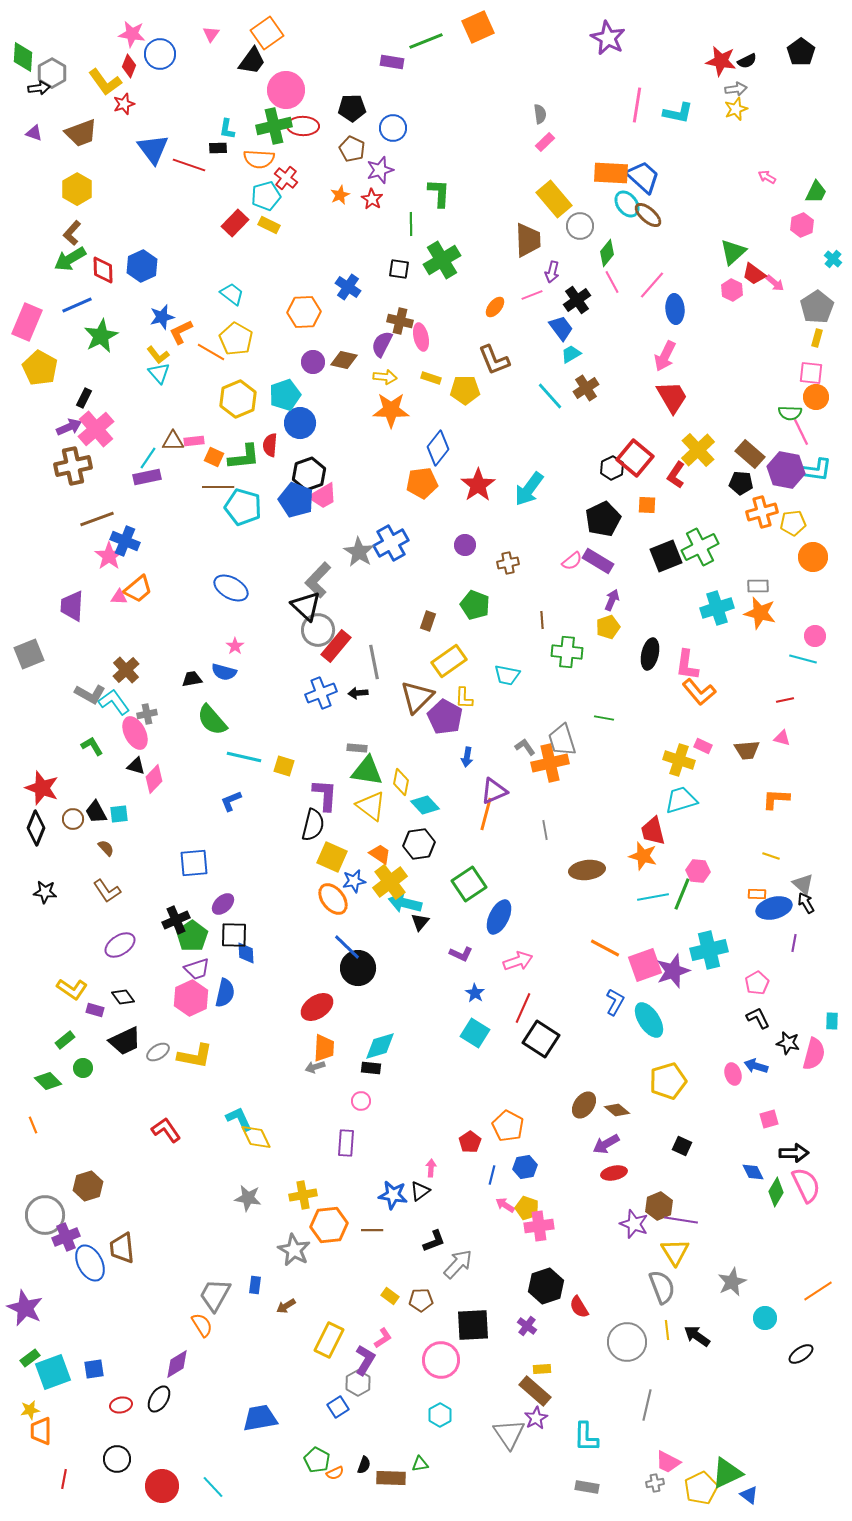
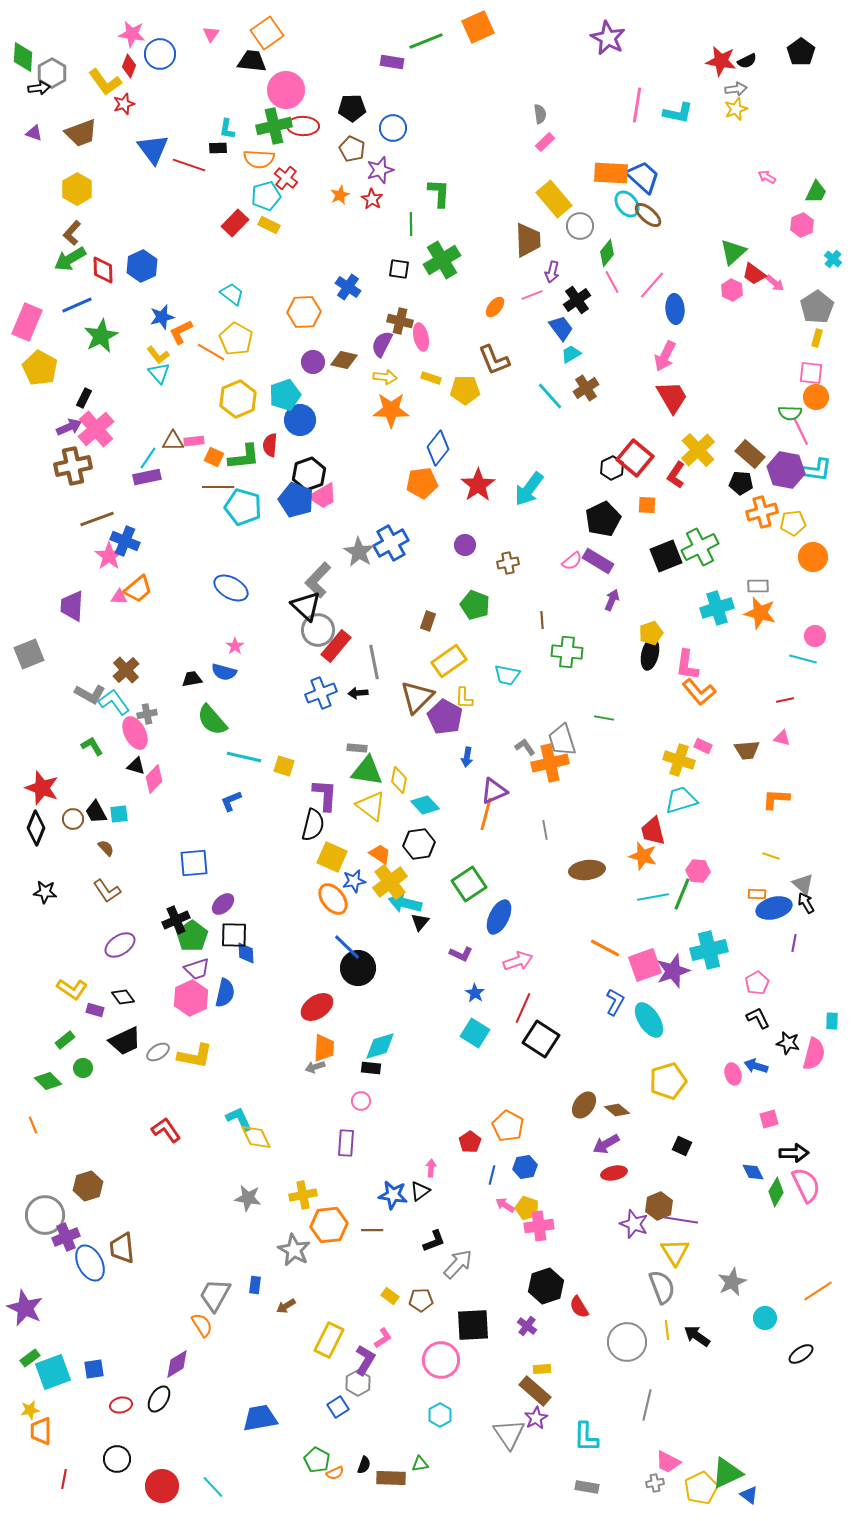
black trapezoid at (252, 61): rotated 120 degrees counterclockwise
blue circle at (300, 423): moved 3 px up
yellow pentagon at (608, 627): moved 43 px right, 6 px down
yellow diamond at (401, 782): moved 2 px left, 2 px up
